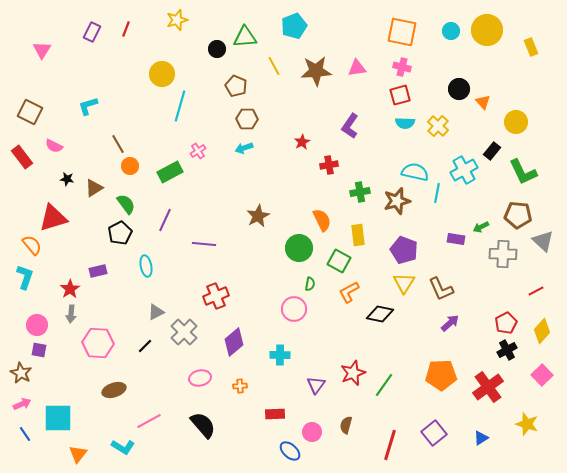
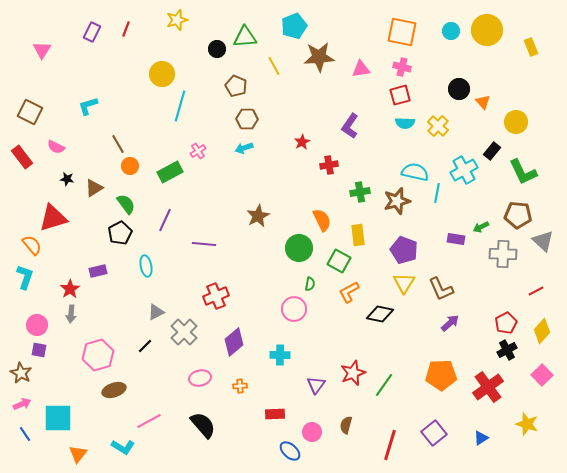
pink triangle at (357, 68): moved 4 px right, 1 px down
brown star at (316, 71): moved 3 px right, 14 px up
pink semicircle at (54, 146): moved 2 px right, 1 px down
pink hexagon at (98, 343): moved 12 px down; rotated 20 degrees counterclockwise
